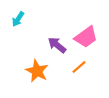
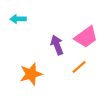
cyan arrow: rotated 56 degrees clockwise
purple arrow: rotated 30 degrees clockwise
orange star: moved 6 px left, 3 px down; rotated 30 degrees clockwise
